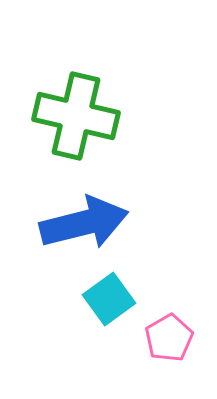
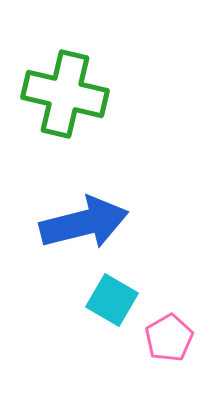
green cross: moved 11 px left, 22 px up
cyan square: moved 3 px right, 1 px down; rotated 24 degrees counterclockwise
